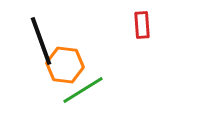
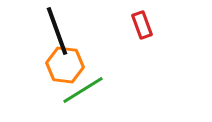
red rectangle: rotated 16 degrees counterclockwise
black line: moved 16 px right, 10 px up
